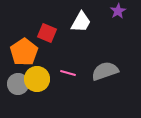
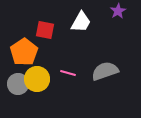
red square: moved 2 px left, 3 px up; rotated 12 degrees counterclockwise
